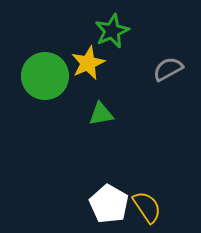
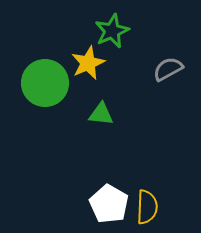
green circle: moved 7 px down
green triangle: rotated 16 degrees clockwise
yellow semicircle: rotated 36 degrees clockwise
